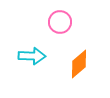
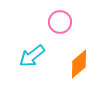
cyan arrow: rotated 140 degrees clockwise
